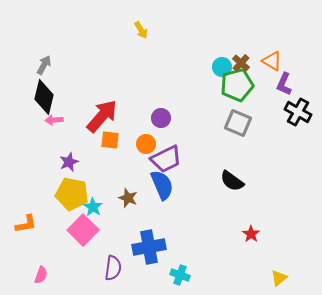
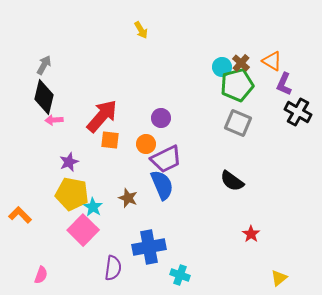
orange L-shape: moved 6 px left, 9 px up; rotated 125 degrees counterclockwise
